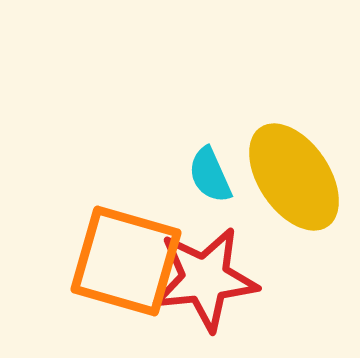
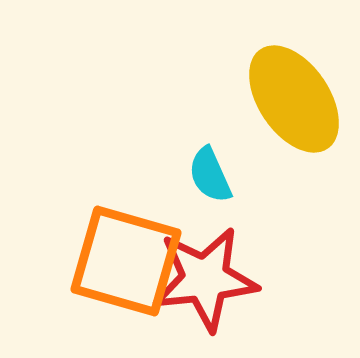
yellow ellipse: moved 78 px up
